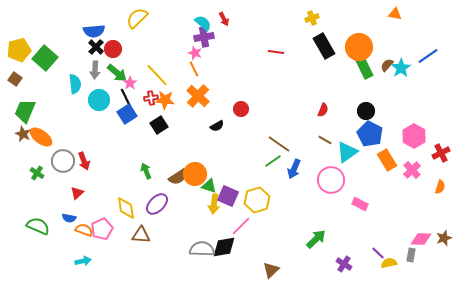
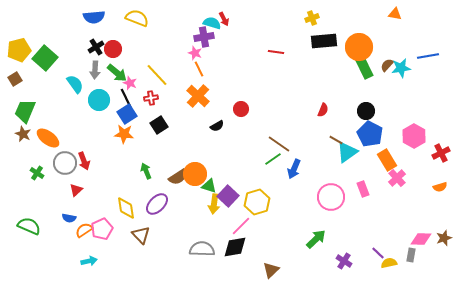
yellow semicircle at (137, 18): rotated 65 degrees clockwise
cyan semicircle at (203, 23): moved 9 px right; rotated 24 degrees counterclockwise
blue semicircle at (94, 31): moved 14 px up
black rectangle at (324, 46): moved 5 px up; rotated 65 degrees counterclockwise
black cross at (96, 47): rotated 14 degrees clockwise
blue line at (428, 56): rotated 25 degrees clockwise
cyan star at (401, 68): rotated 24 degrees clockwise
orange line at (194, 69): moved 5 px right
brown square at (15, 79): rotated 24 degrees clockwise
pink star at (130, 83): rotated 16 degrees counterclockwise
cyan semicircle at (75, 84): rotated 30 degrees counterclockwise
orange star at (165, 100): moved 41 px left, 34 px down
orange ellipse at (41, 137): moved 7 px right, 1 px down
brown line at (325, 140): moved 11 px right
gray circle at (63, 161): moved 2 px right, 2 px down
green line at (273, 161): moved 2 px up
pink cross at (412, 170): moved 15 px left, 8 px down
pink circle at (331, 180): moved 17 px down
orange semicircle at (440, 187): rotated 56 degrees clockwise
red triangle at (77, 193): moved 1 px left, 3 px up
purple square at (228, 196): rotated 20 degrees clockwise
yellow hexagon at (257, 200): moved 2 px down
pink rectangle at (360, 204): moved 3 px right, 15 px up; rotated 42 degrees clockwise
green semicircle at (38, 226): moved 9 px left
orange semicircle at (84, 230): rotated 54 degrees counterclockwise
brown triangle at (141, 235): rotated 42 degrees clockwise
black diamond at (224, 247): moved 11 px right
cyan arrow at (83, 261): moved 6 px right
purple cross at (344, 264): moved 3 px up
